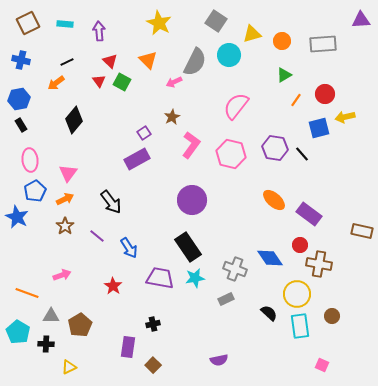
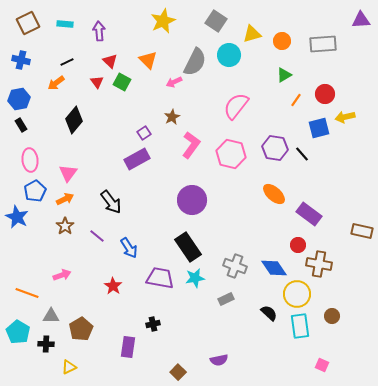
yellow star at (159, 23): moved 4 px right, 2 px up; rotated 20 degrees clockwise
red triangle at (99, 81): moved 2 px left, 1 px down
orange ellipse at (274, 200): moved 6 px up
red circle at (300, 245): moved 2 px left
blue diamond at (270, 258): moved 4 px right, 10 px down
gray cross at (235, 269): moved 3 px up
brown pentagon at (80, 325): moved 1 px right, 4 px down
brown square at (153, 365): moved 25 px right, 7 px down
